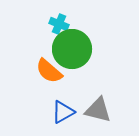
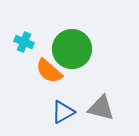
cyan cross: moved 35 px left, 18 px down
gray triangle: moved 3 px right, 2 px up
